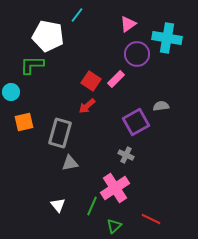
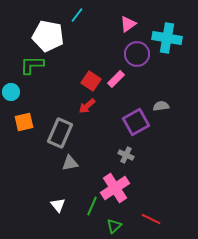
gray rectangle: rotated 8 degrees clockwise
